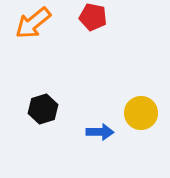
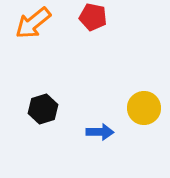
yellow circle: moved 3 px right, 5 px up
